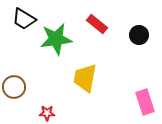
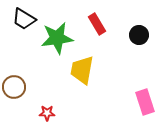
red rectangle: rotated 20 degrees clockwise
green star: moved 1 px right, 1 px up
yellow trapezoid: moved 3 px left, 8 px up
